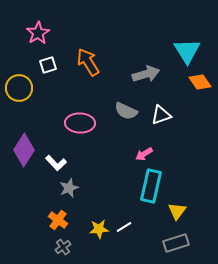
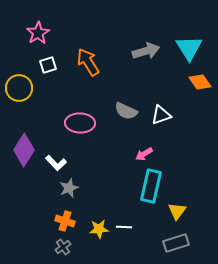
cyan triangle: moved 2 px right, 3 px up
gray arrow: moved 23 px up
orange cross: moved 7 px right, 1 px down; rotated 18 degrees counterclockwise
white line: rotated 35 degrees clockwise
